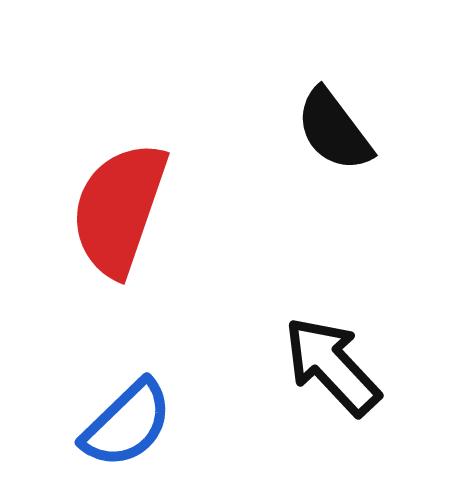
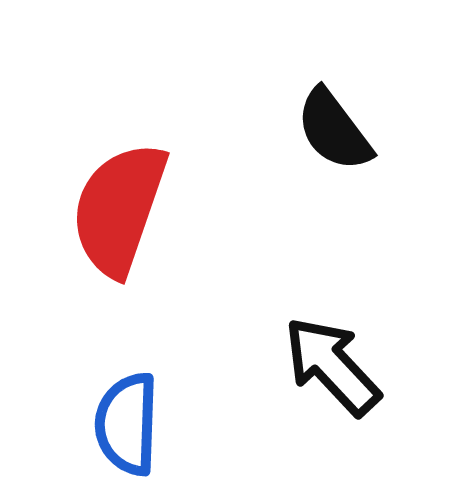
blue semicircle: rotated 136 degrees clockwise
